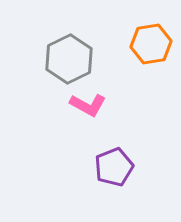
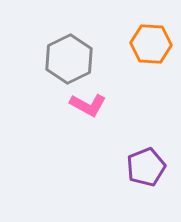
orange hexagon: rotated 12 degrees clockwise
purple pentagon: moved 32 px right
